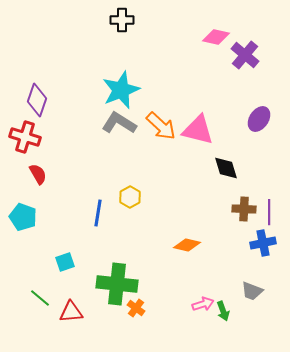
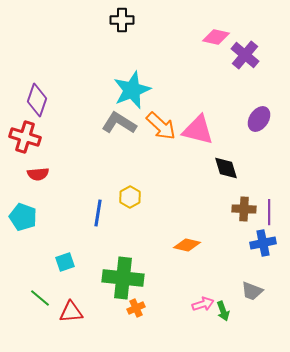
cyan star: moved 11 px right
red semicircle: rotated 115 degrees clockwise
green cross: moved 6 px right, 6 px up
orange cross: rotated 30 degrees clockwise
